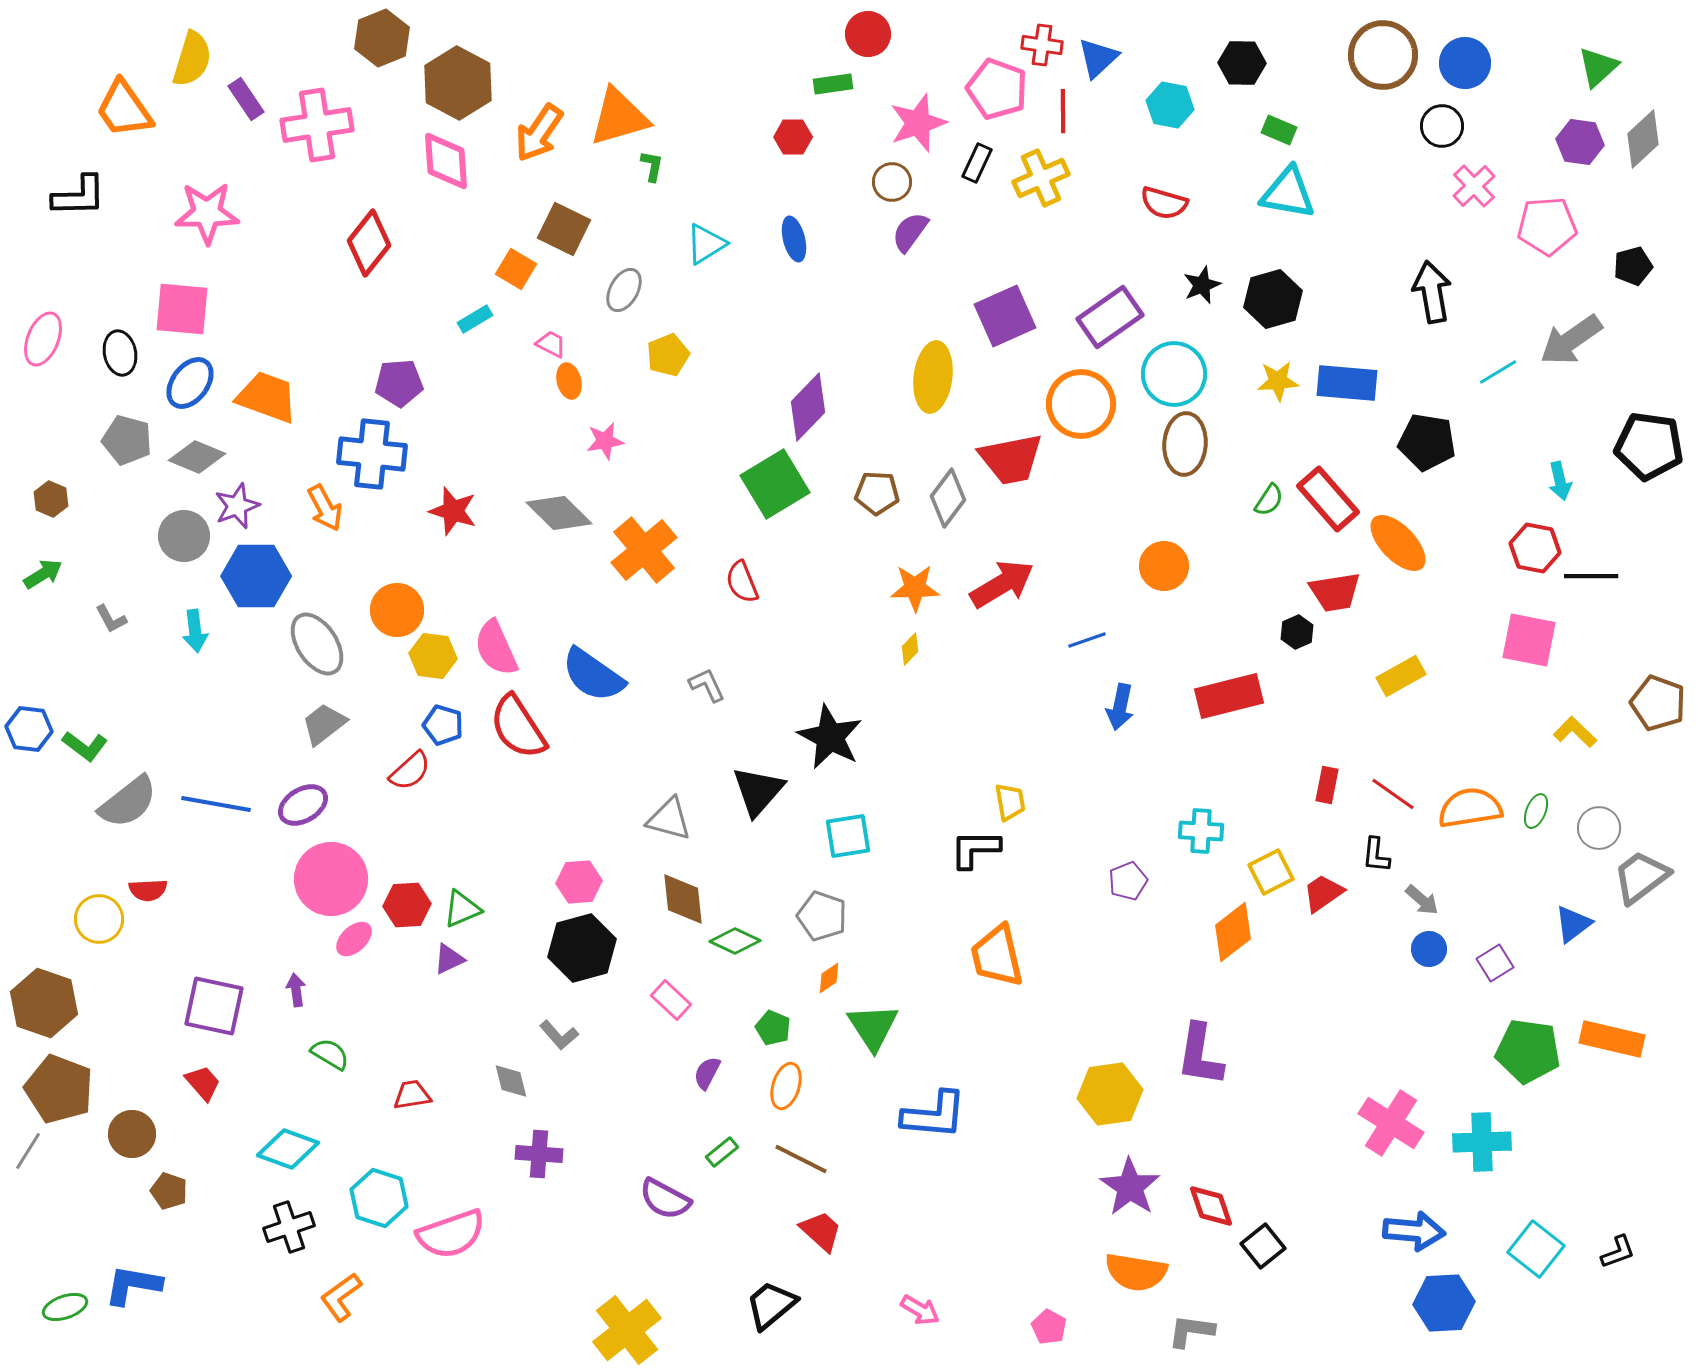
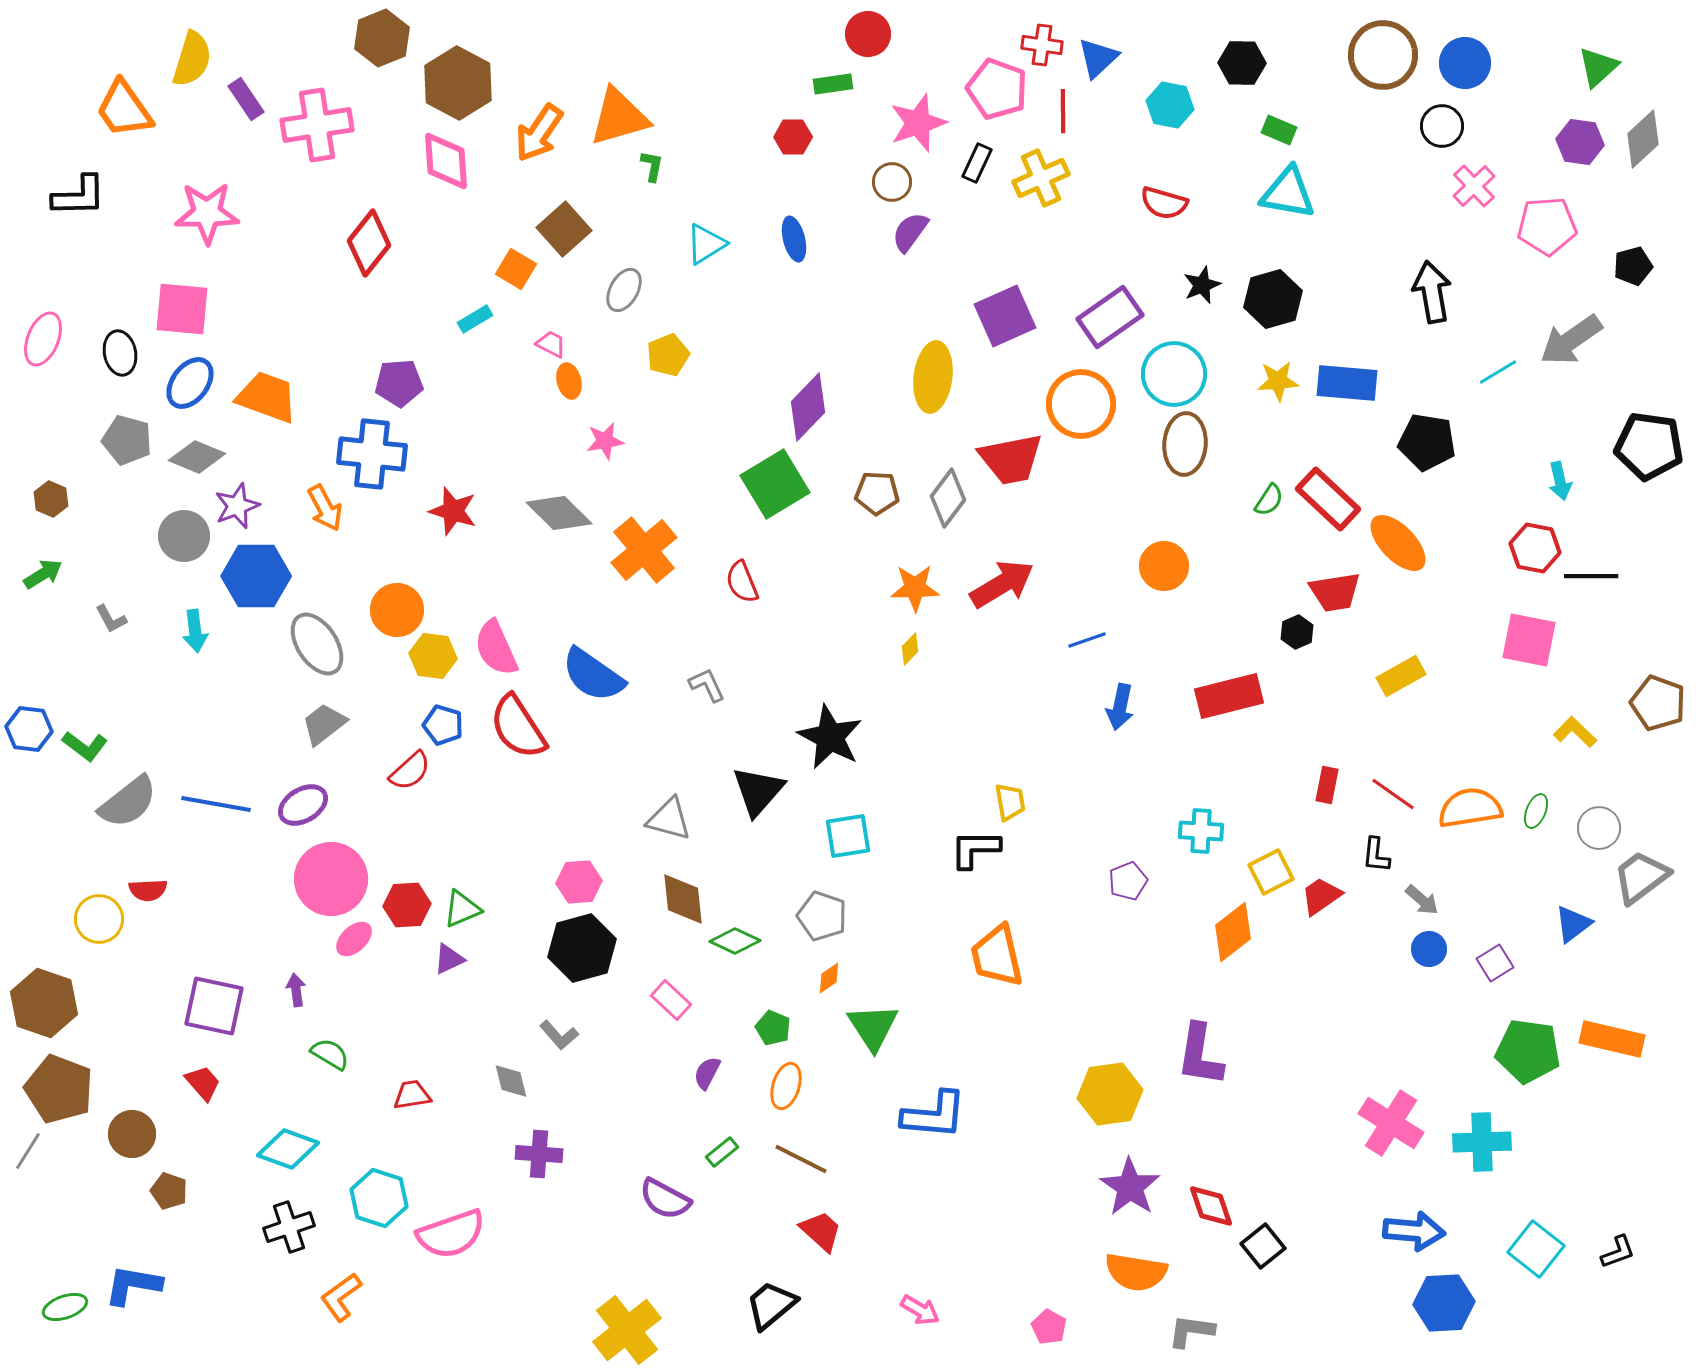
brown square at (564, 229): rotated 22 degrees clockwise
red rectangle at (1328, 499): rotated 6 degrees counterclockwise
red trapezoid at (1323, 893): moved 2 px left, 3 px down
